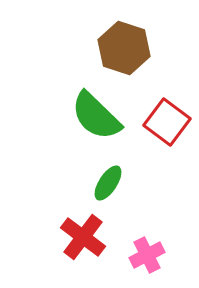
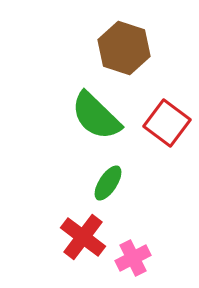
red square: moved 1 px down
pink cross: moved 14 px left, 3 px down
